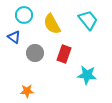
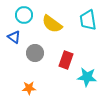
cyan trapezoid: rotated 150 degrees counterclockwise
yellow semicircle: rotated 25 degrees counterclockwise
red rectangle: moved 2 px right, 6 px down
cyan star: moved 2 px down
orange star: moved 2 px right, 3 px up
